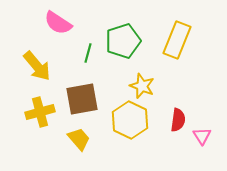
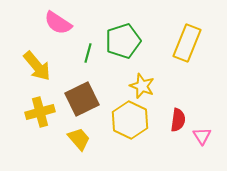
yellow rectangle: moved 10 px right, 3 px down
brown square: rotated 16 degrees counterclockwise
